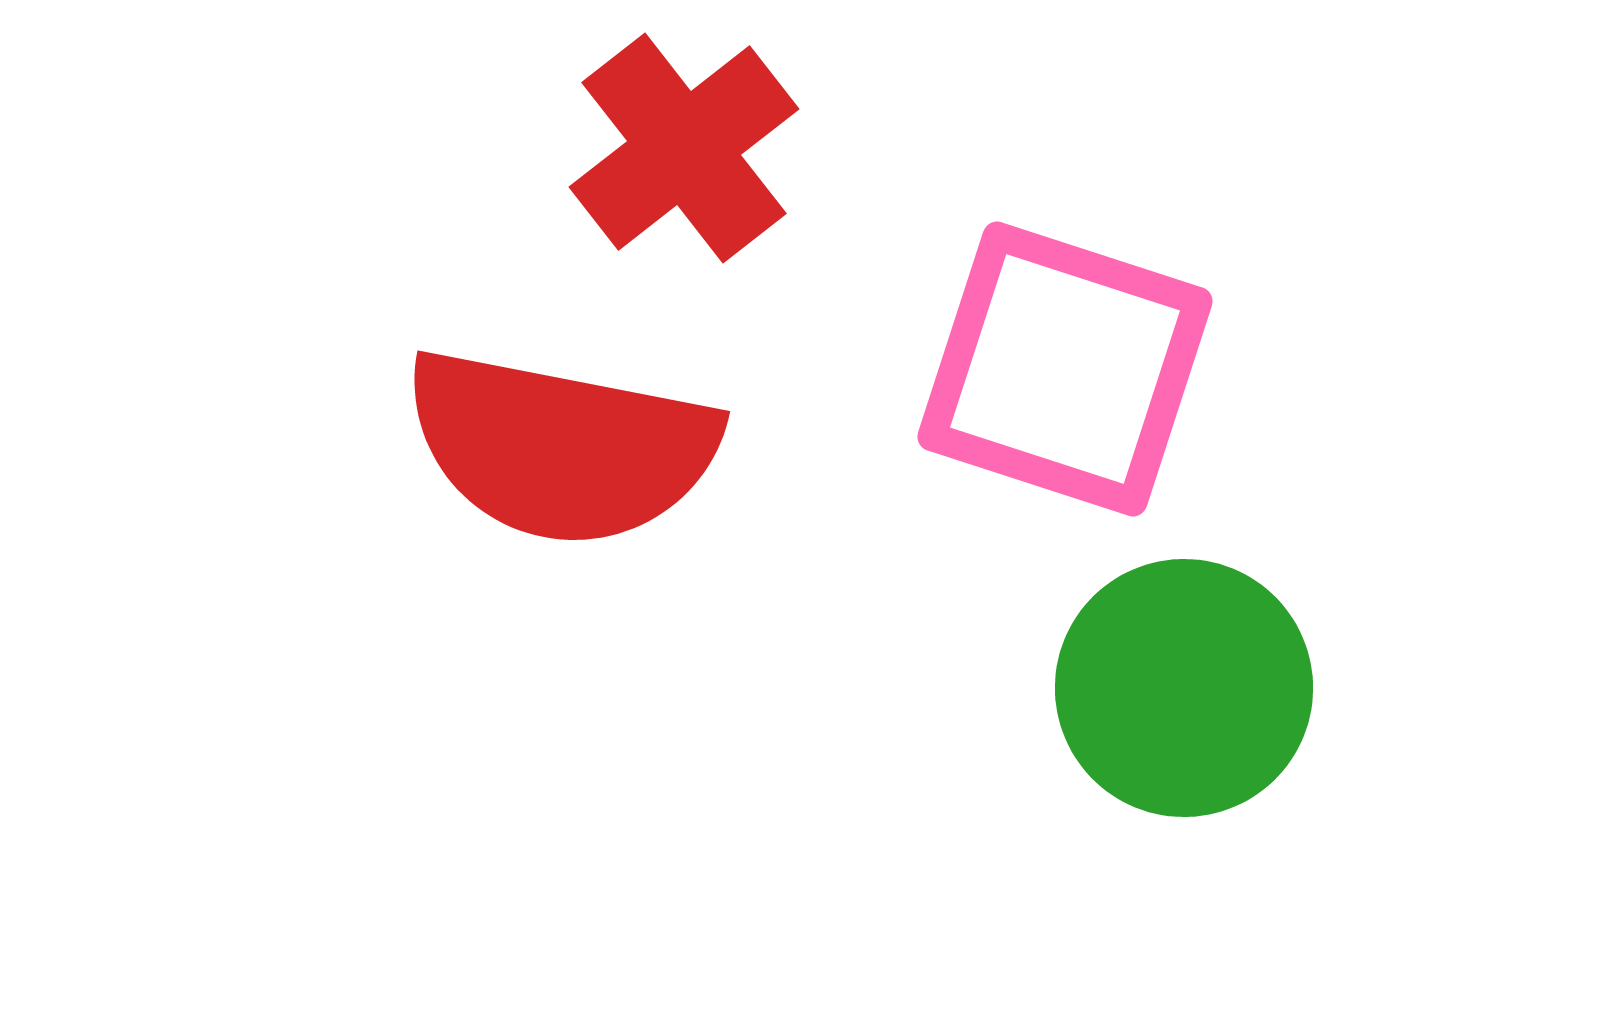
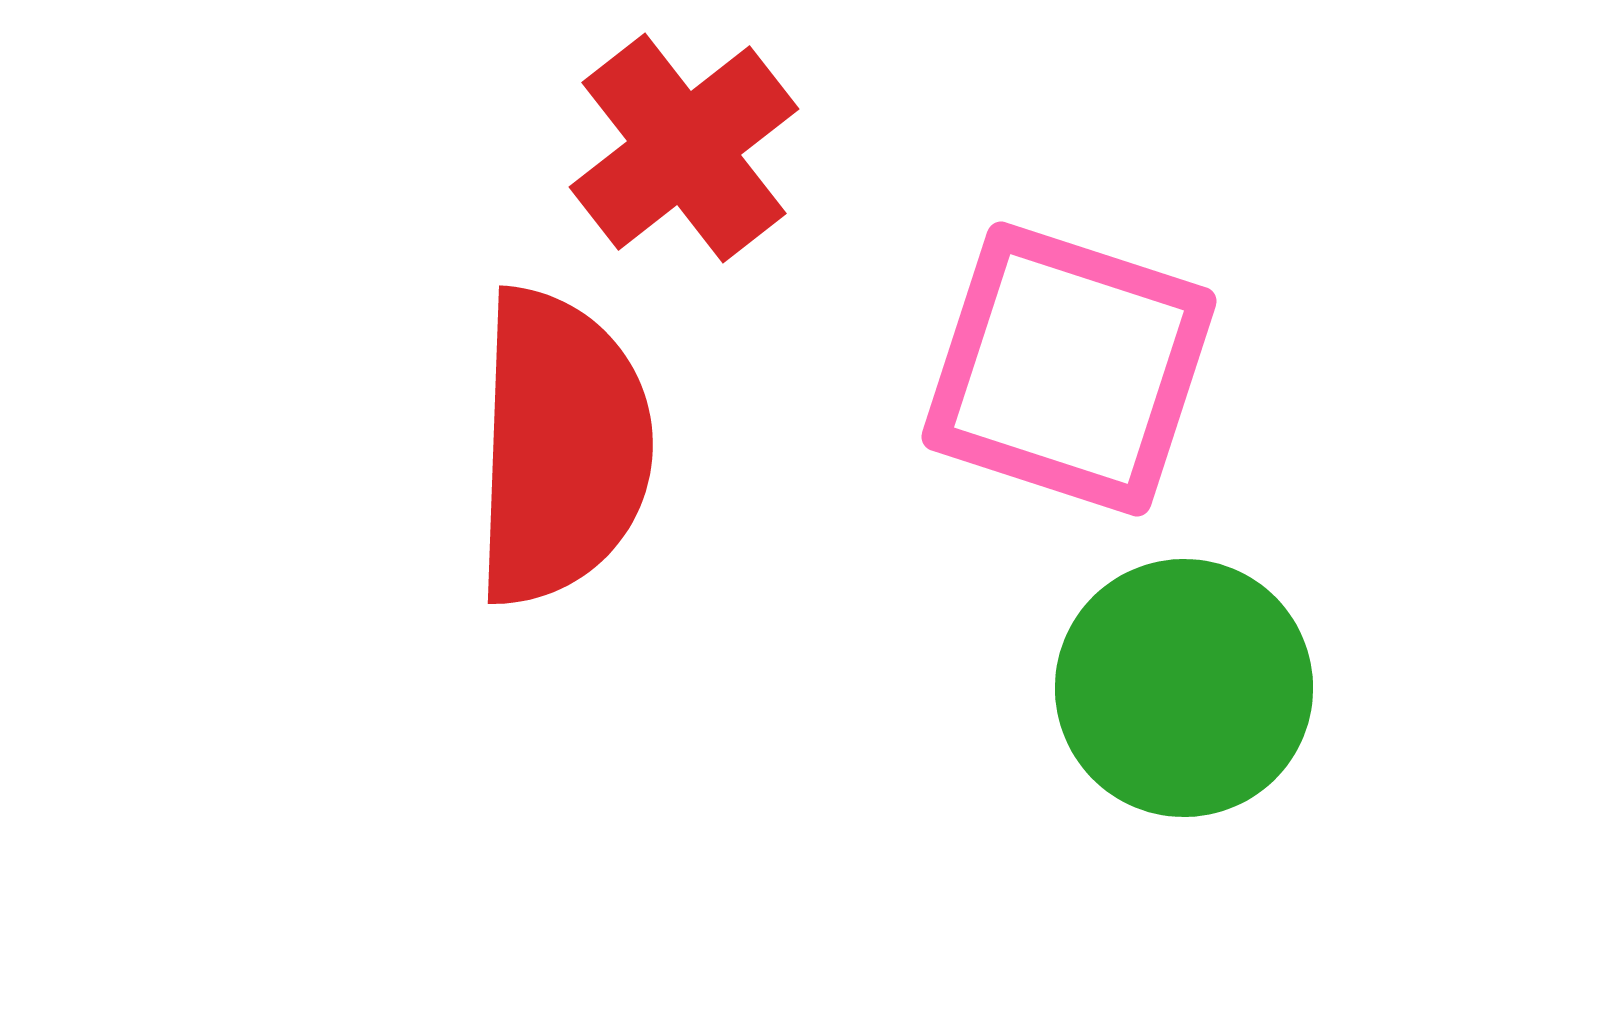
pink square: moved 4 px right
red semicircle: rotated 99 degrees counterclockwise
